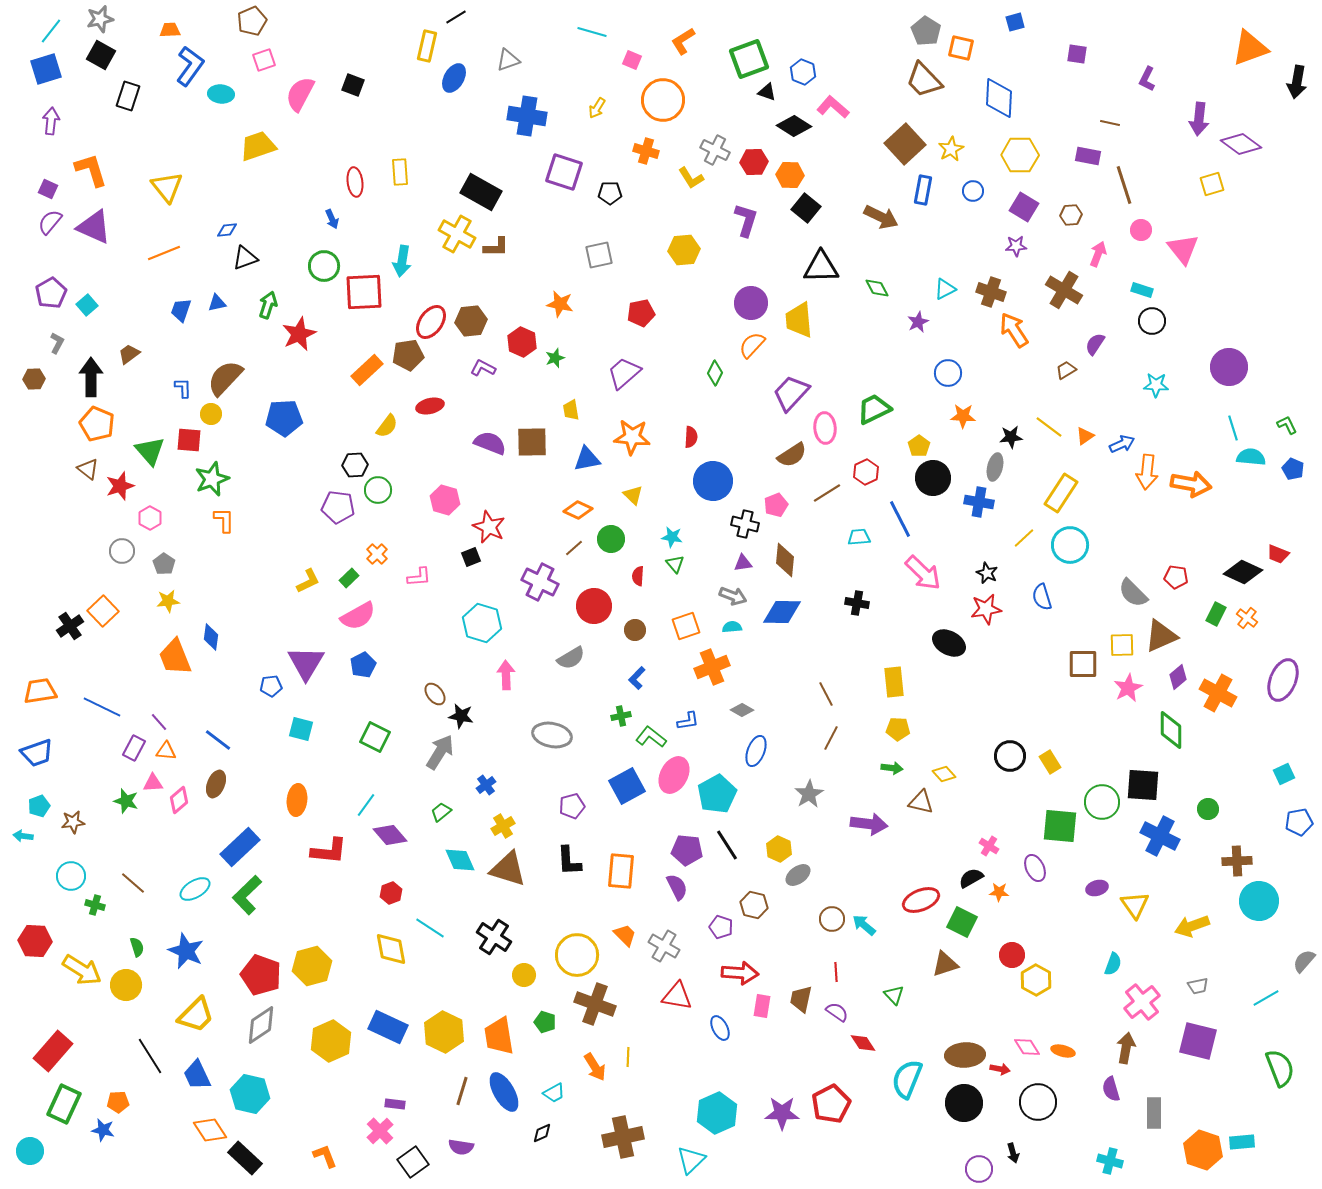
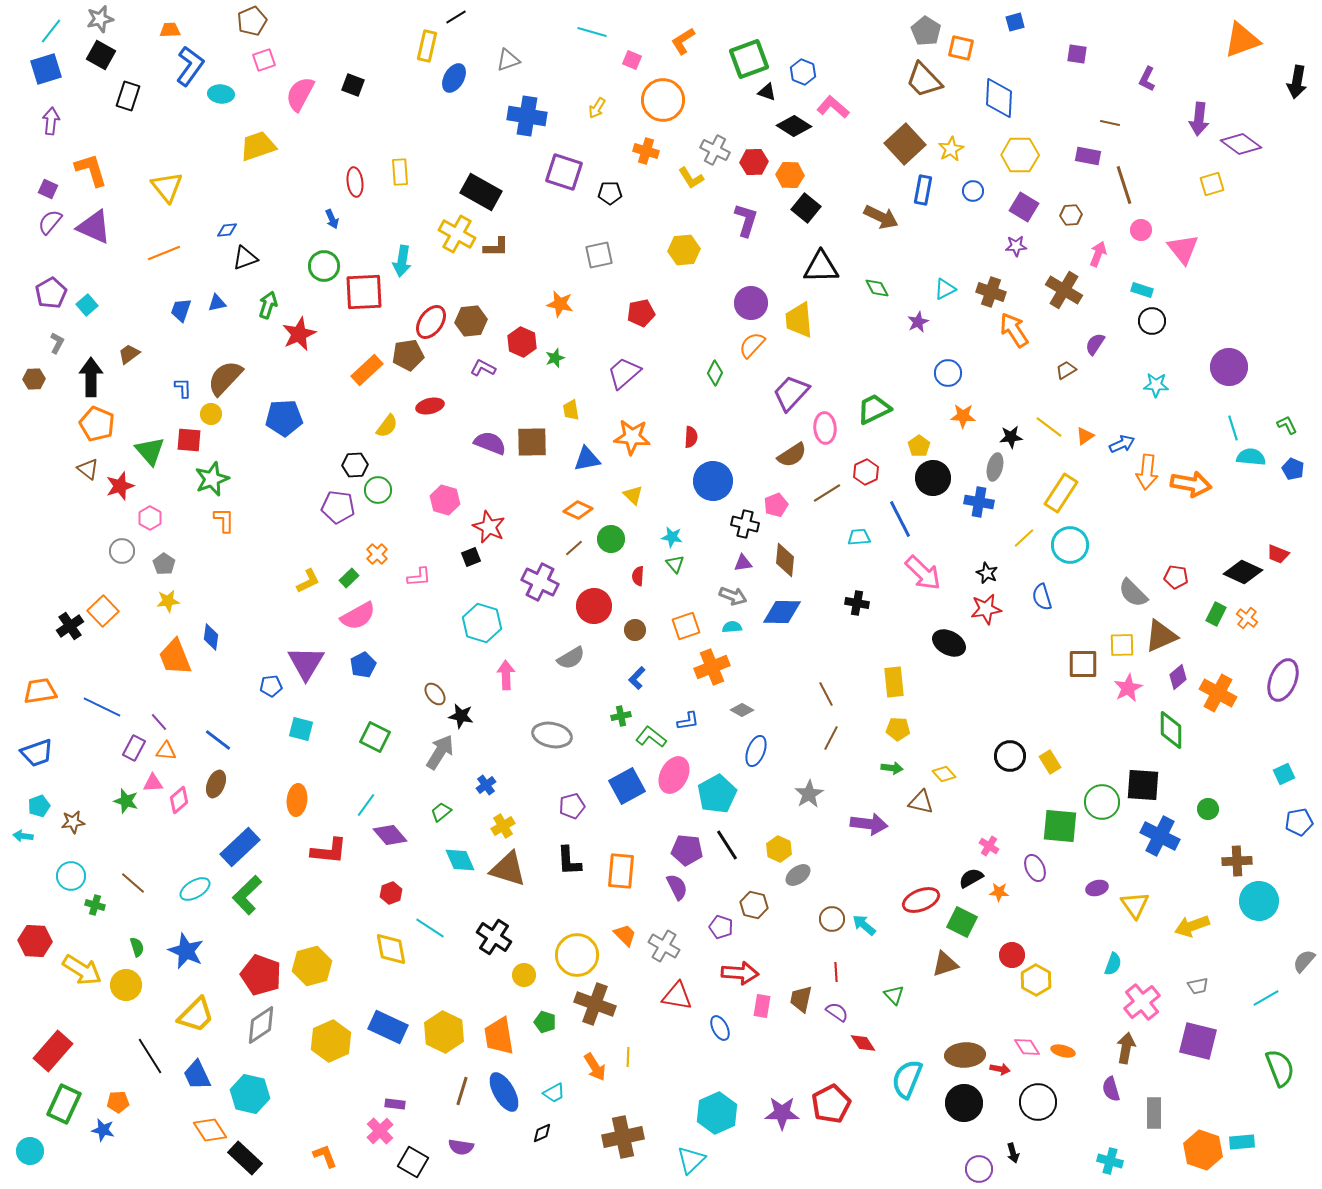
orange triangle at (1250, 48): moved 8 px left, 8 px up
black square at (413, 1162): rotated 24 degrees counterclockwise
